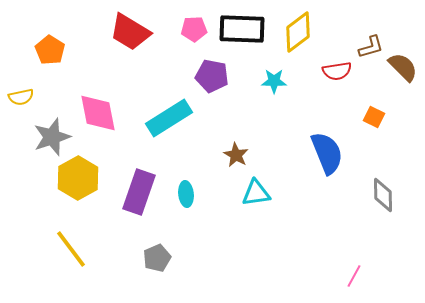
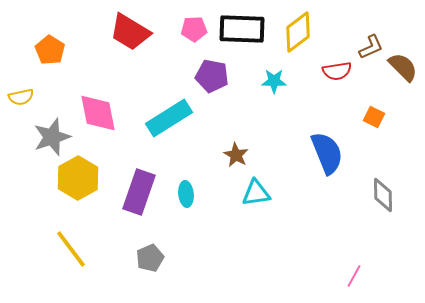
brown L-shape: rotated 8 degrees counterclockwise
gray pentagon: moved 7 px left
